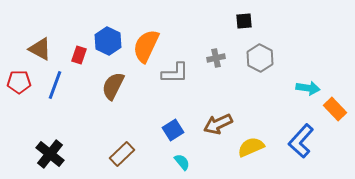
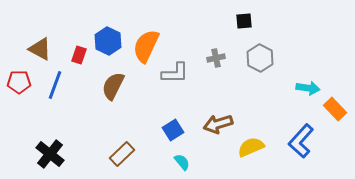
brown arrow: rotated 8 degrees clockwise
